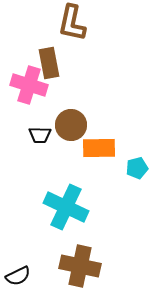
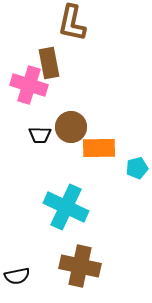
brown circle: moved 2 px down
black semicircle: moved 1 px left; rotated 15 degrees clockwise
